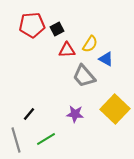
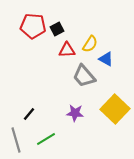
red pentagon: moved 1 px right, 1 px down; rotated 10 degrees clockwise
purple star: moved 1 px up
